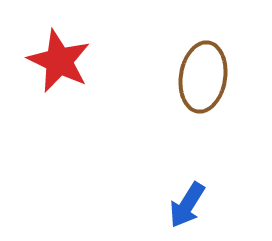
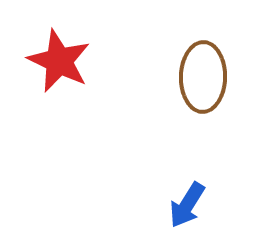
brown ellipse: rotated 8 degrees counterclockwise
